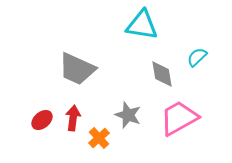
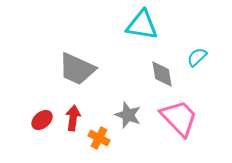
pink trapezoid: rotated 75 degrees clockwise
orange cross: rotated 20 degrees counterclockwise
